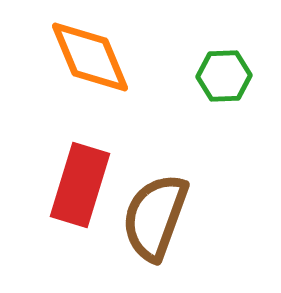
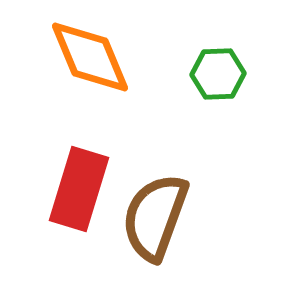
green hexagon: moved 6 px left, 2 px up
red rectangle: moved 1 px left, 4 px down
